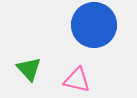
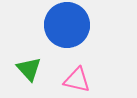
blue circle: moved 27 px left
